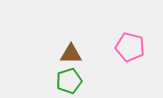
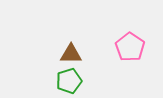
pink pentagon: rotated 20 degrees clockwise
